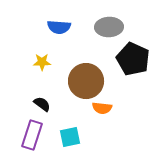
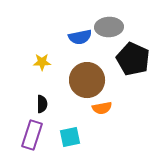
blue semicircle: moved 21 px right, 10 px down; rotated 15 degrees counterclockwise
brown circle: moved 1 px right, 1 px up
black semicircle: rotated 54 degrees clockwise
orange semicircle: rotated 18 degrees counterclockwise
